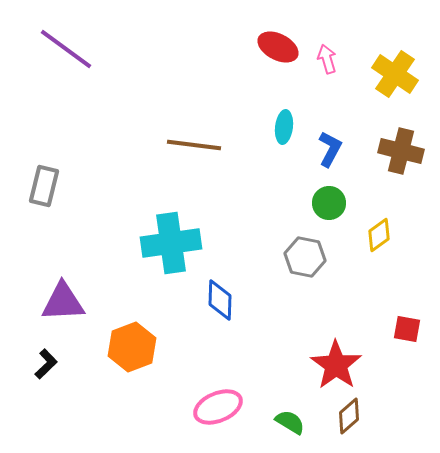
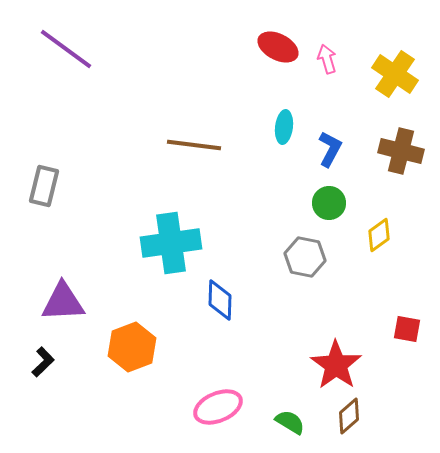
black L-shape: moved 3 px left, 2 px up
